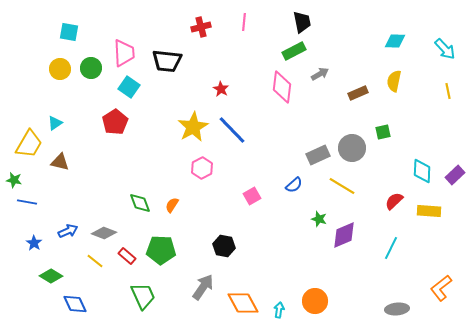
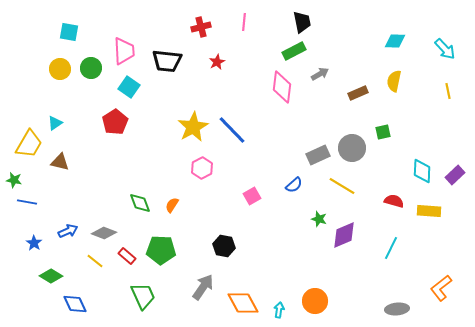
pink trapezoid at (124, 53): moved 2 px up
red star at (221, 89): moved 4 px left, 27 px up; rotated 14 degrees clockwise
red semicircle at (394, 201): rotated 60 degrees clockwise
